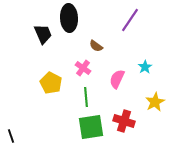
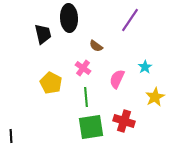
black trapezoid: rotated 10 degrees clockwise
yellow star: moved 5 px up
black line: rotated 16 degrees clockwise
